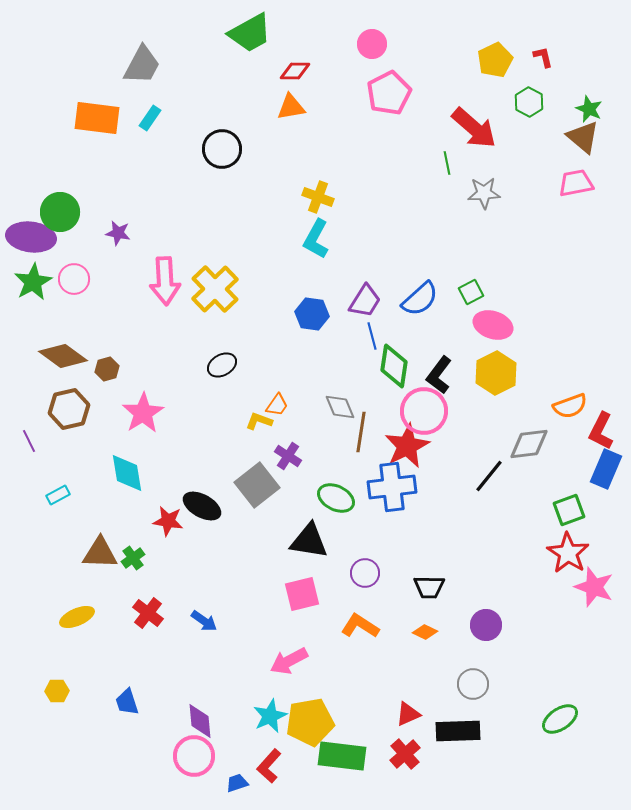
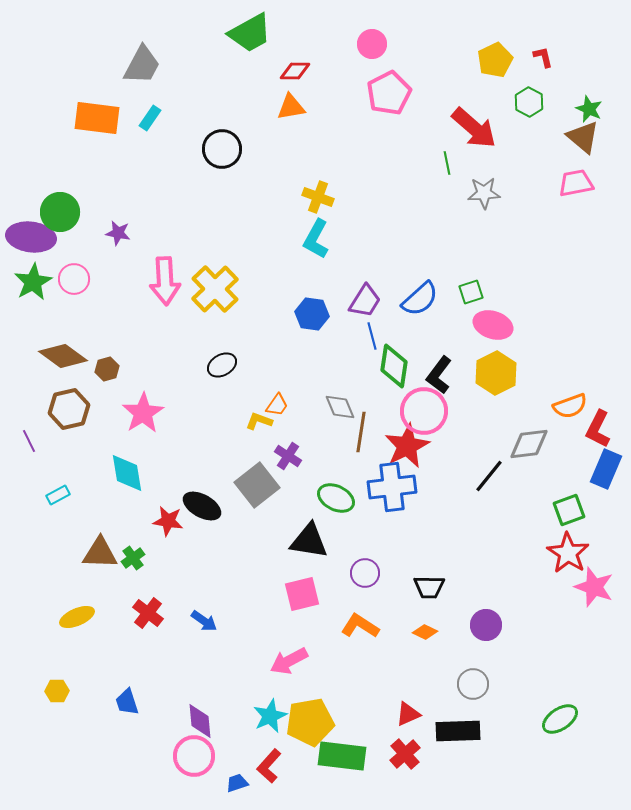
green square at (471, 292): rotated 10 degrees clockwise
red L-shape at (601, 431): moved 3 px left, 2 px up
